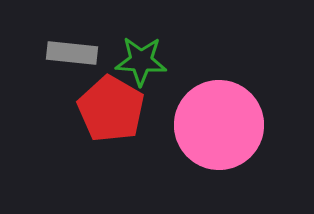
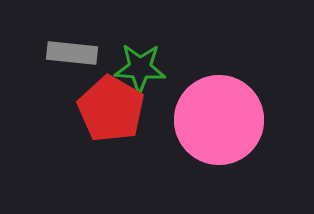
green star: moved 1 px left, 7 px down
pink circle: moved 5 px up
